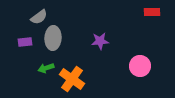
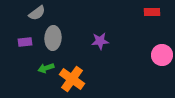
gray semicircle: moved 2 px left, 4 px up
pink circle: moved 22 px right, 11 px up
